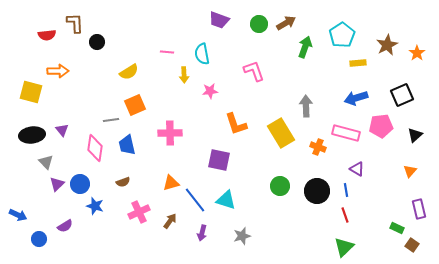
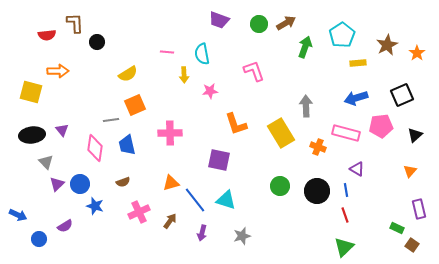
yellow semicircle at (129, 72): moved 1 px left, 2 px down
